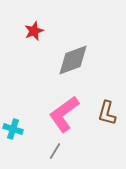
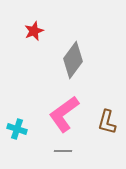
gray diamond: rotated 33 degrees counterclockwise
brown L-shape: moved 9 px down
cyan cross: moved 4 px right
gray line: moved 8 px right; rotated 60 degrees clockwise
